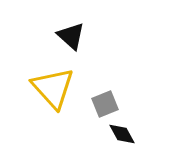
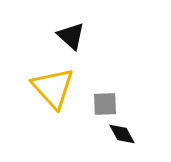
gray square: rotated 20 degrees clockwise
